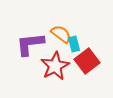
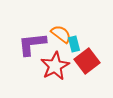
purple L-shape: moved 2 px right
